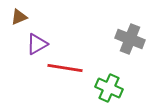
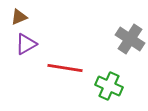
gray cross: rotated 12 degrees clockwise
purple triangle: moved 11 px left
green cross: moved 2 px up
